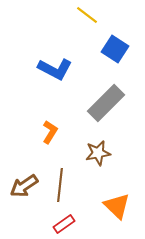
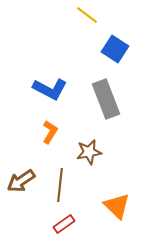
blue L-shape: moved 5 px left, 20 px down
gray rectangle: moved 4 px up; rotated 66 degrees counterclockwise
brown star: moved 9 px left, 1 px up
brown arrow: moved 3 px left, 5 px up
